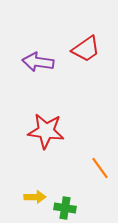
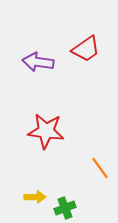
green cross: rotated 30 degrees counterclockwise
